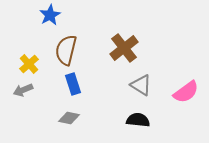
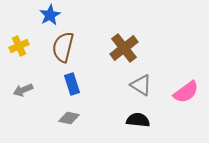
brown semicircle: moved 3 px left, 3 px up
yellow cross: moved 10 px left, 18 px up; rotated 18 degrees clockwise
blue rectangle: moved 1 px left
